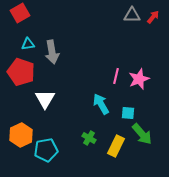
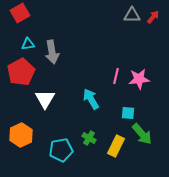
red pentagon: rotated 24 degrees clockwise
pink star: rotated 15 degrees clockwise
cyan arrow: moved 10 px left, 5 px up
cyan pentagon: moved 15 px right
